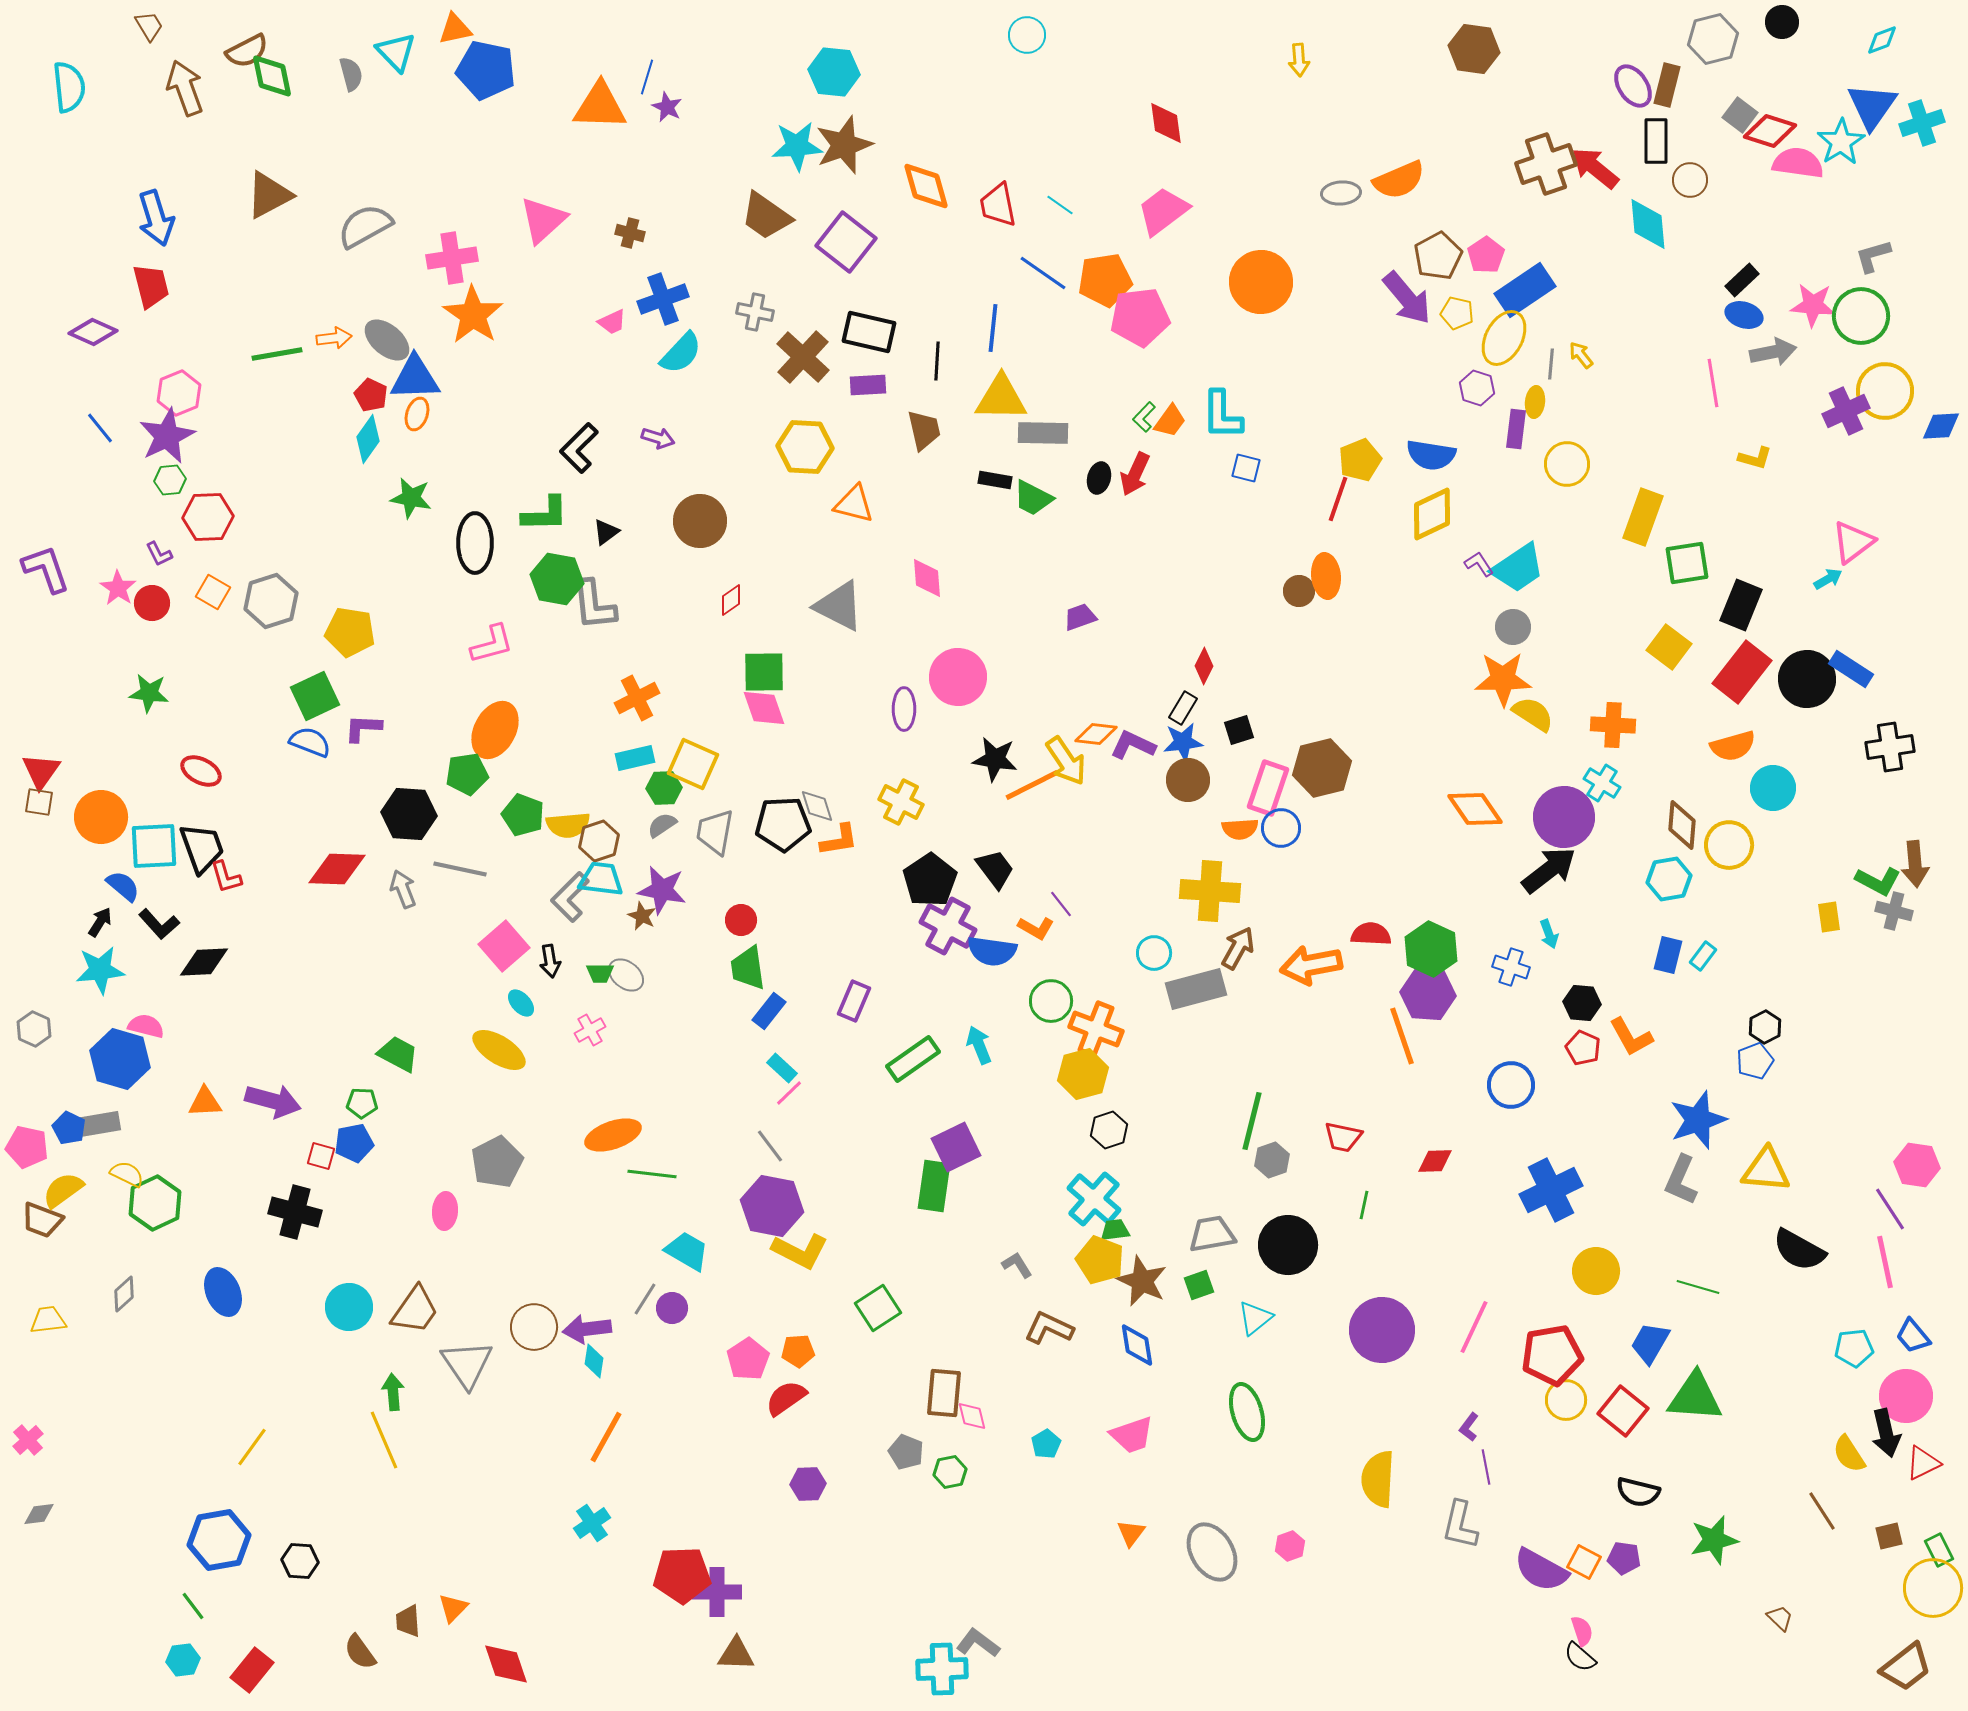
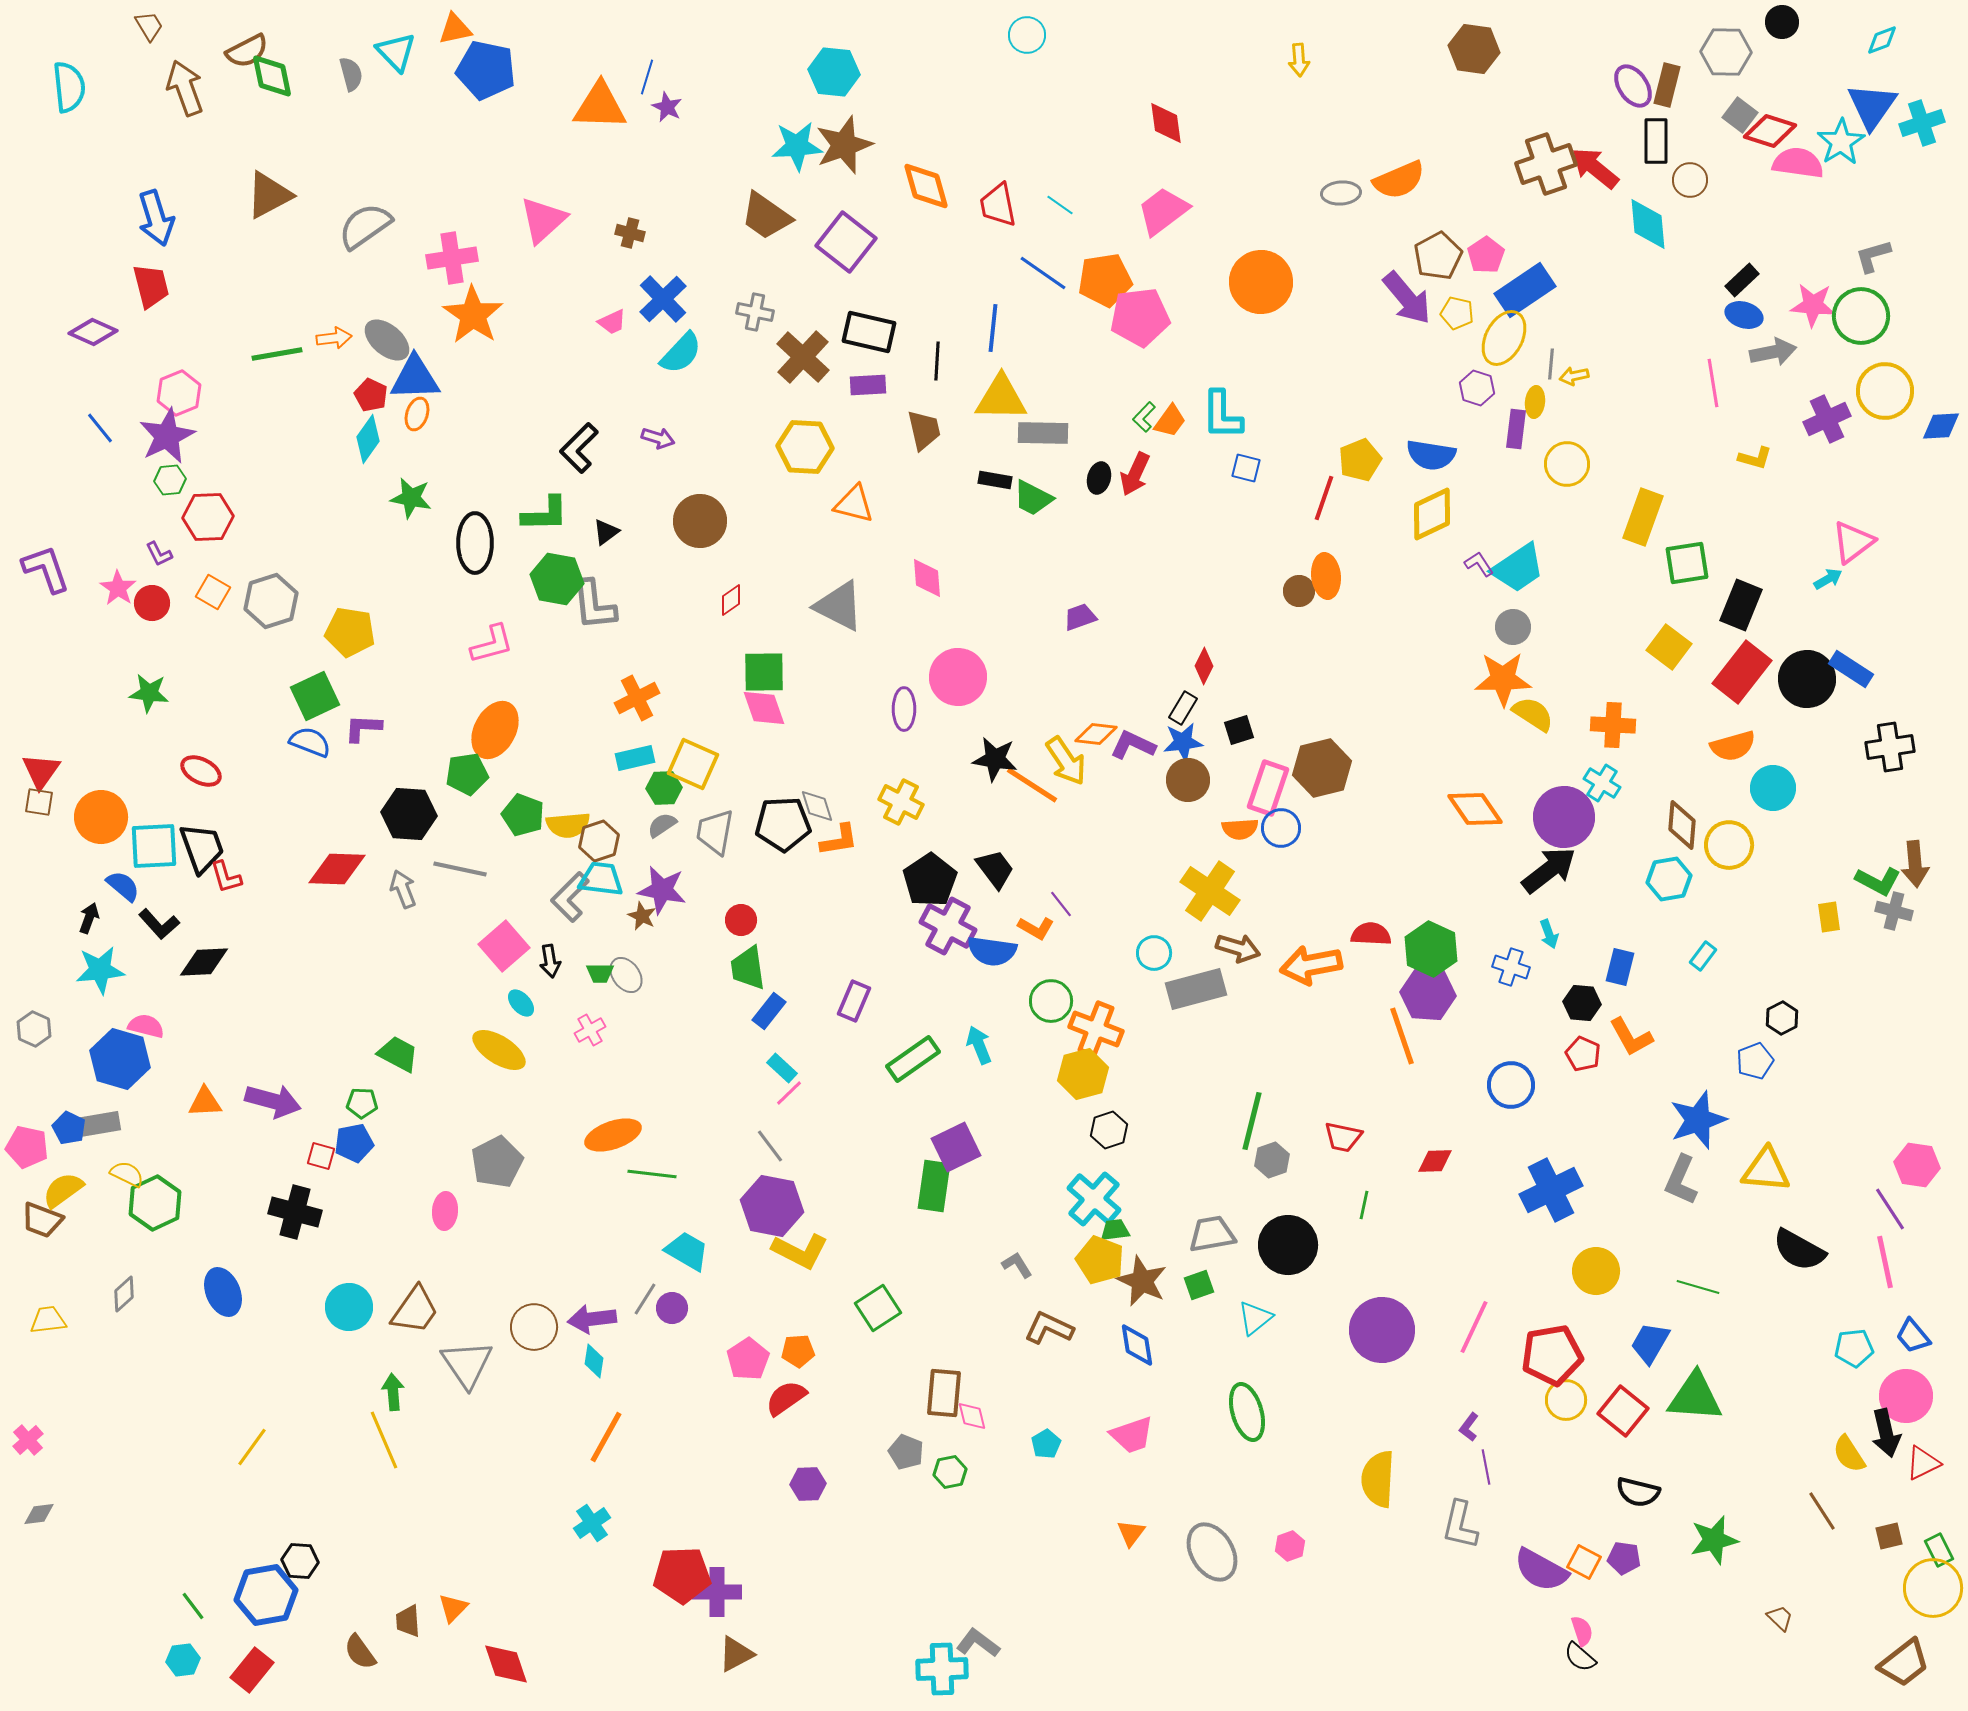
gray hexagon at (1713, 39): moved 13 px right, 13 px down; rotated 15 degrees clockwise
gray semicircle at (365, 226): rotated 6 degrees counterclockwise
blue cross at (663, 299): rotated 24 degrees counterclockwise
yellow arrow at (1581, 355): moved 7 px left, 21 px down; rotated 64 degrees counterclockwise
purple cross at (1846, 411): moved 19 px left, 8 px down
red line at (1338, 499): moved 14 px left, 1 px up
orange line at (1032, 785): rotated 60 degrees clockwise
yellow cross at (1210, 891): rotated 30 degrees clockwise
black arrow at (100, 922): moved 11 px left, 4 px up; rotated 12 degrees counterclockwise
brown arrow at (1238, 948): rotated 78 degrees clockwise
blue rectangle at (1668, 955): moved 48 px left, 12 px down
gray ellipse at (626, 975): rotated 15 degrees clockwise
black hexagon at (1765, 1027): moved 17 px right, 9 px up
red pentagon at (1583, 1048): moved 6 px down
purple arrow at (587, 1329): moved 5 px right, 10 px up
blue hexagon at (219, 1540): moved 47 px right, 55 px down
brown triangle at (736, 1654): rotated 30 degrees counterclockwise
brown trapezoid at (1906, 1667): moved 2 px left, 4 px up
